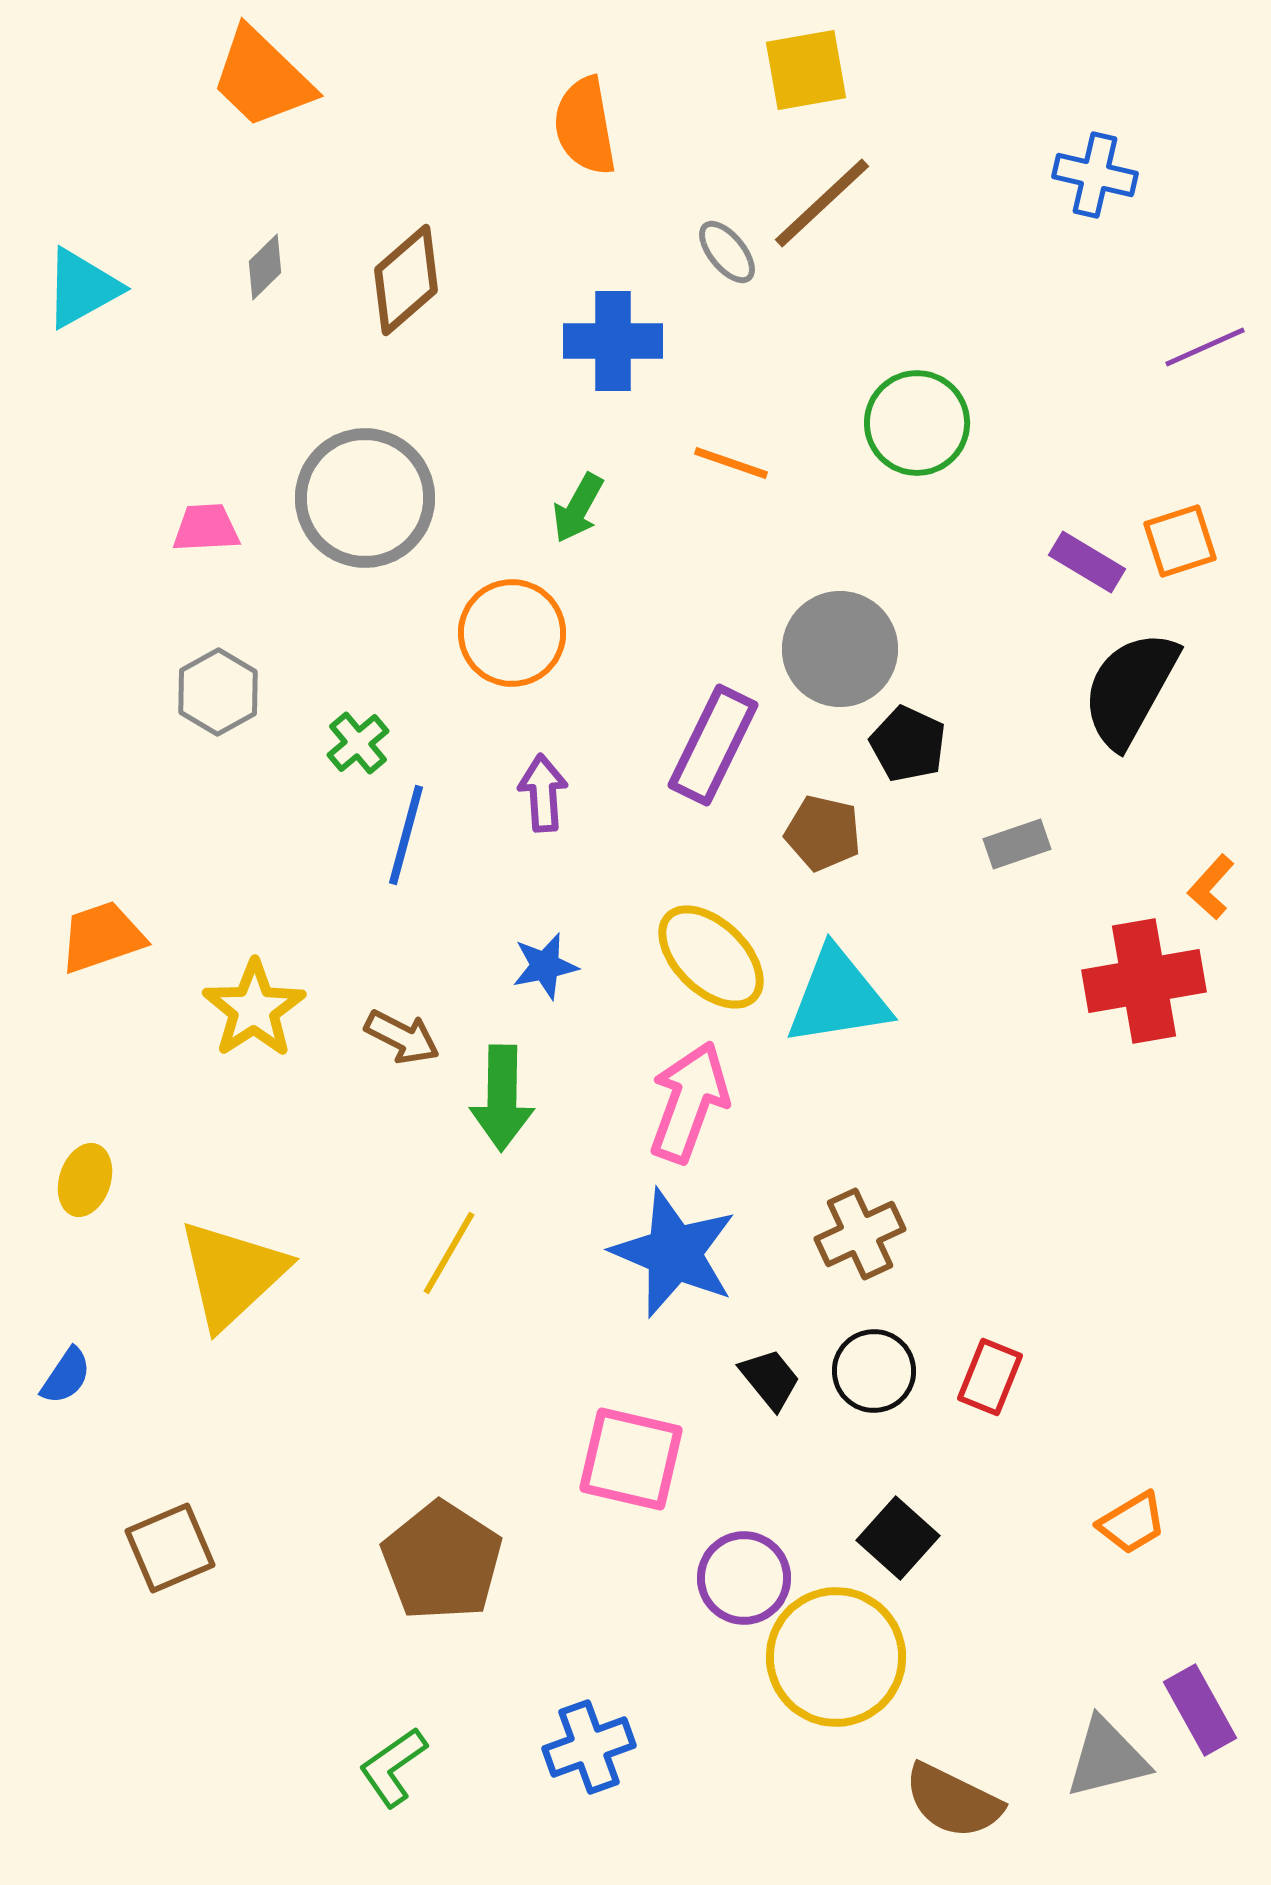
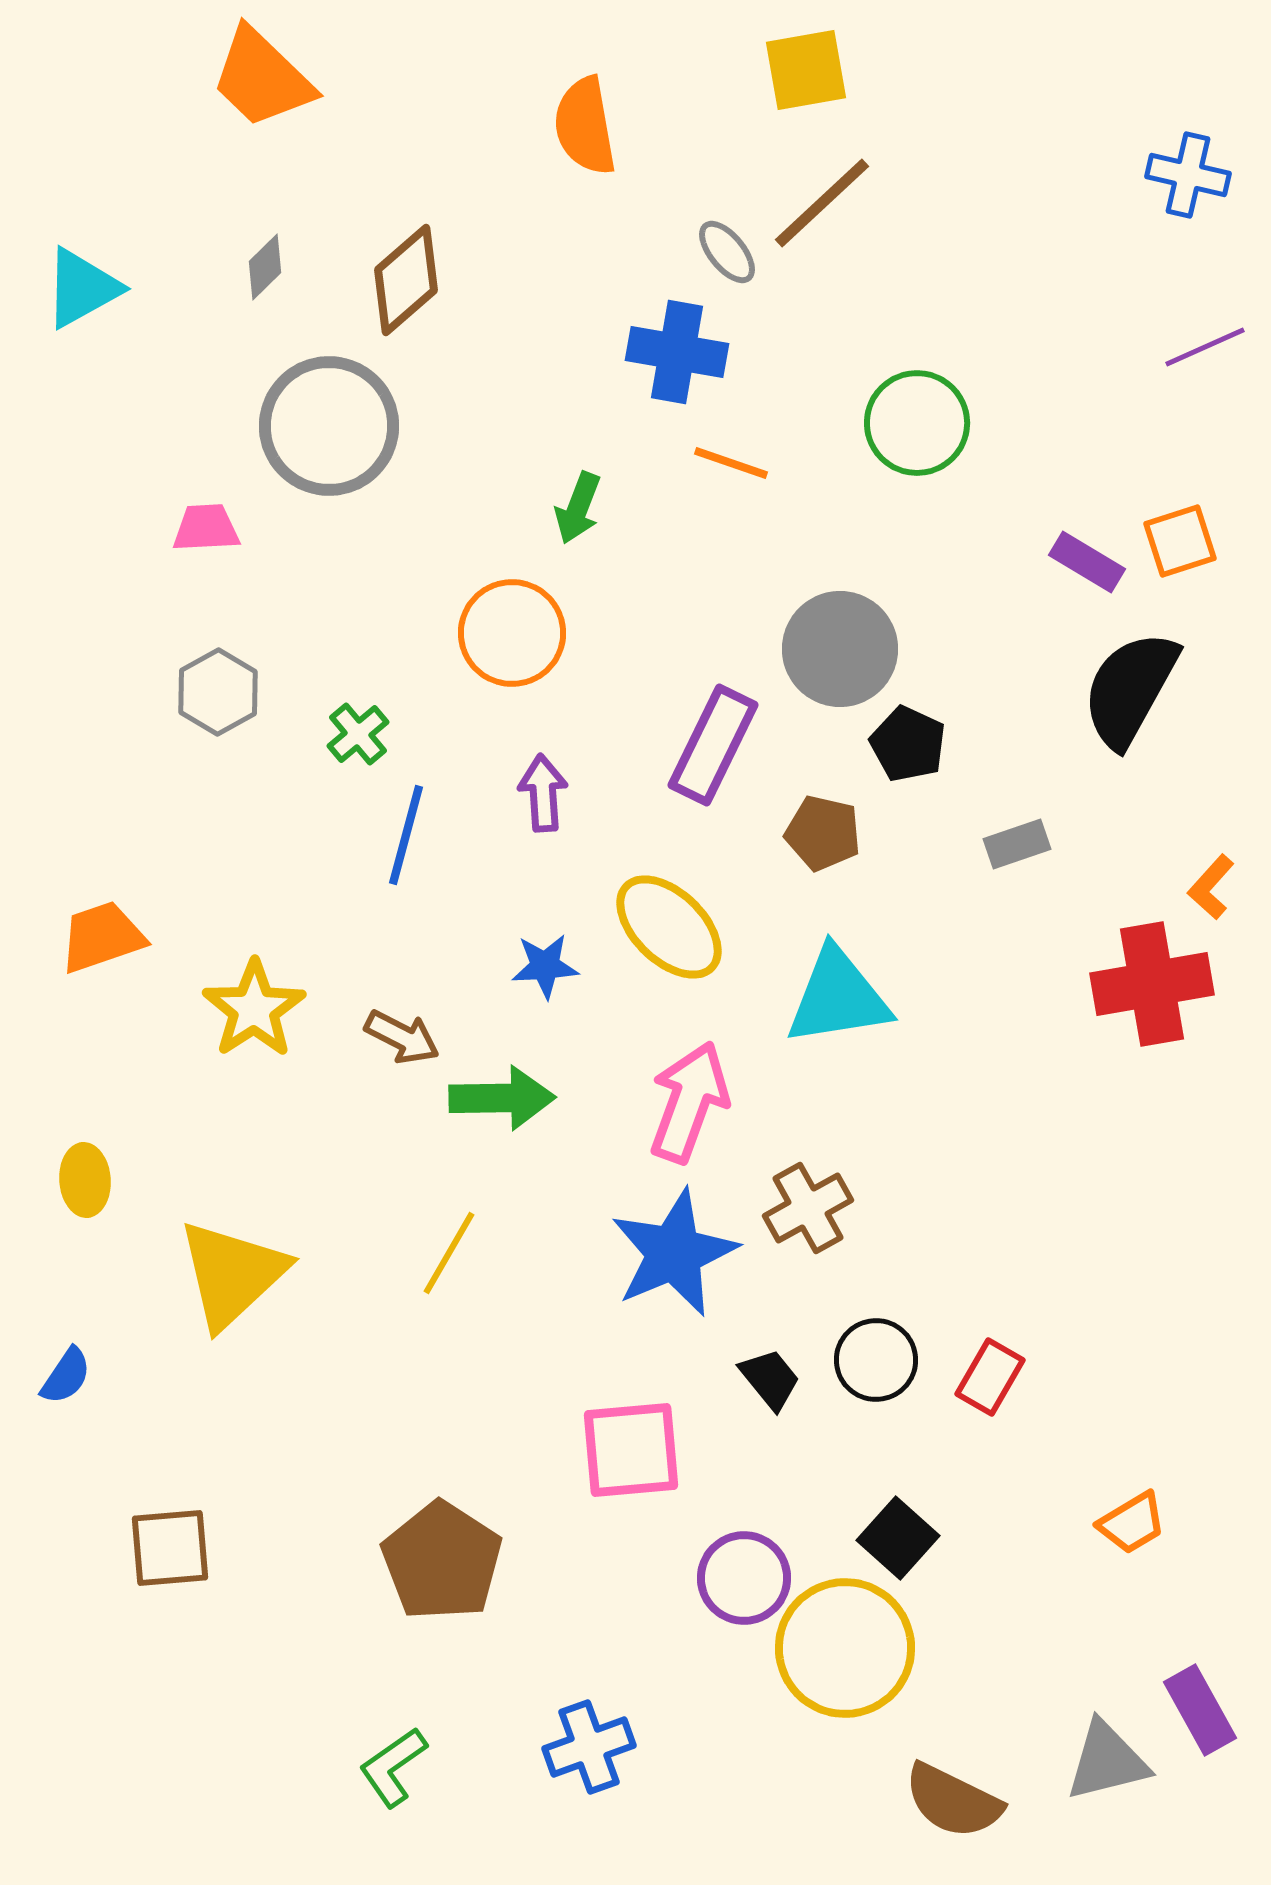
blue cross at (1095, 175): moved 93 px right
blue cross at (613, 341): moved 64 px right, 11 px down; rotated 10 degrees clockwise
gray circle at (365, 498): moved 36 px left, 72 px up
green arrow at (578, 508): rotated 8 degrees counterclockwise
green cross at (358, 743): moved 9 px up
yellow ellipse at (711, 957): moved 42 px left, 30 px up
blue star at (545, 966): rotated 8 degrees clockwise
red cross at (1144, 981): moved 8 px right, 3 px down
green arrow at (502, 1098): rotated 92 degrees counterclockwise
yellow ellipse at (85, 1180): rotated 22 degrees counterclockwise
brown cross at (860, 1234): moved 52 px left, 26 px up; rotated 4 degrees counterclockwise
blue star at (674, 1253): rotated 26 degrees clockwise
black circle at (874, 1371): moved 2 px right, 11 px up
red rectangle at (990, 1377): rotated 8 degrees clockwise
pink square at (631, 1459): moved 9 px up; rotated 18 degrees counterclockwise
brown square at (170, 1548): rotated 18 degrees clockwise
yellow circle at (836, 1657): moved 9 px right, 9 px up
gray triangle at (1107, 1758): moved 3 px down
